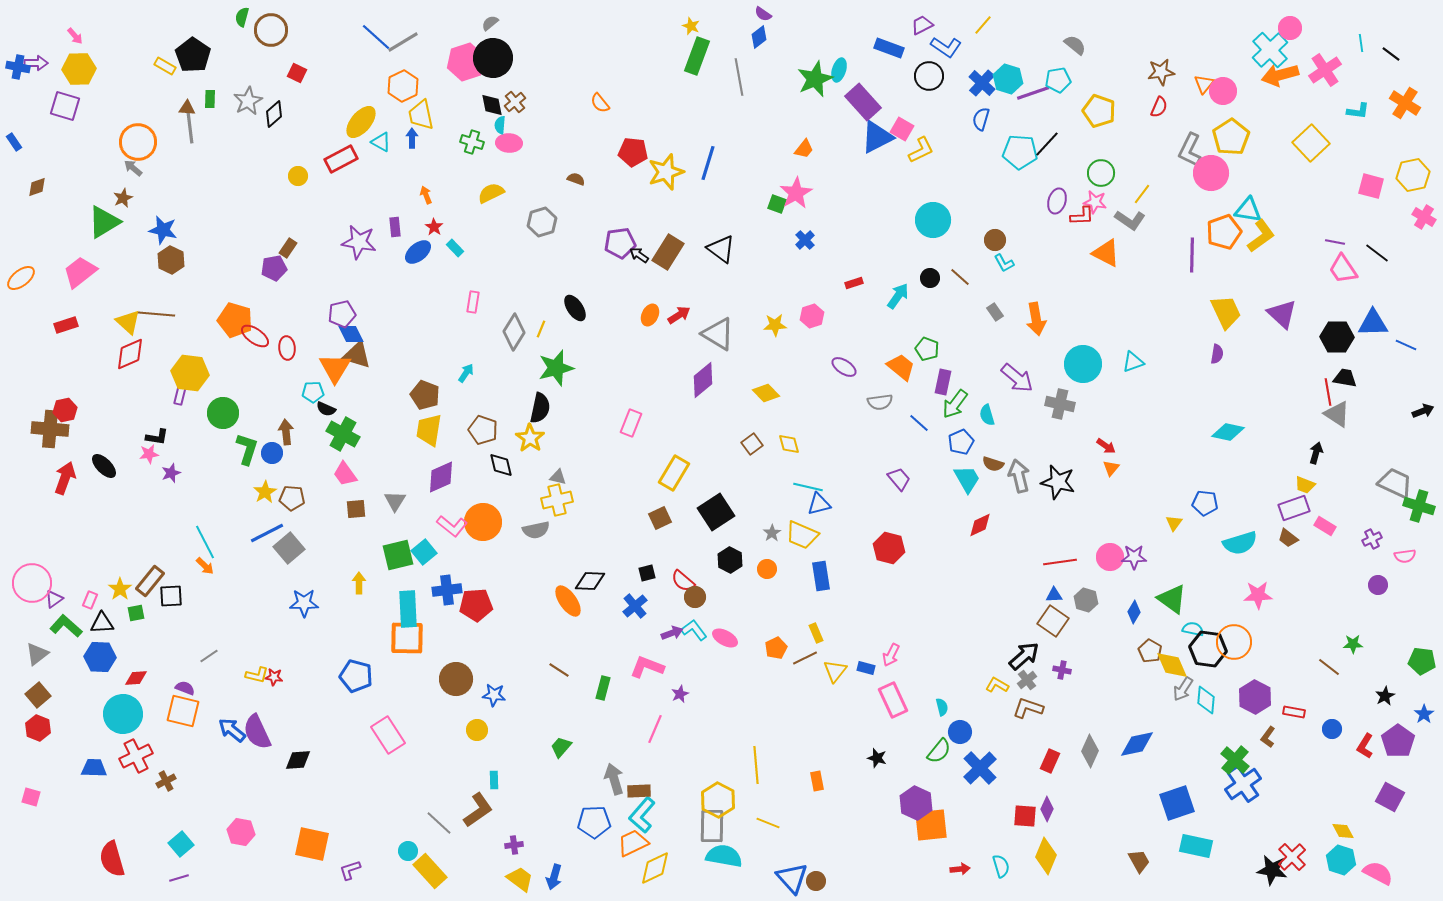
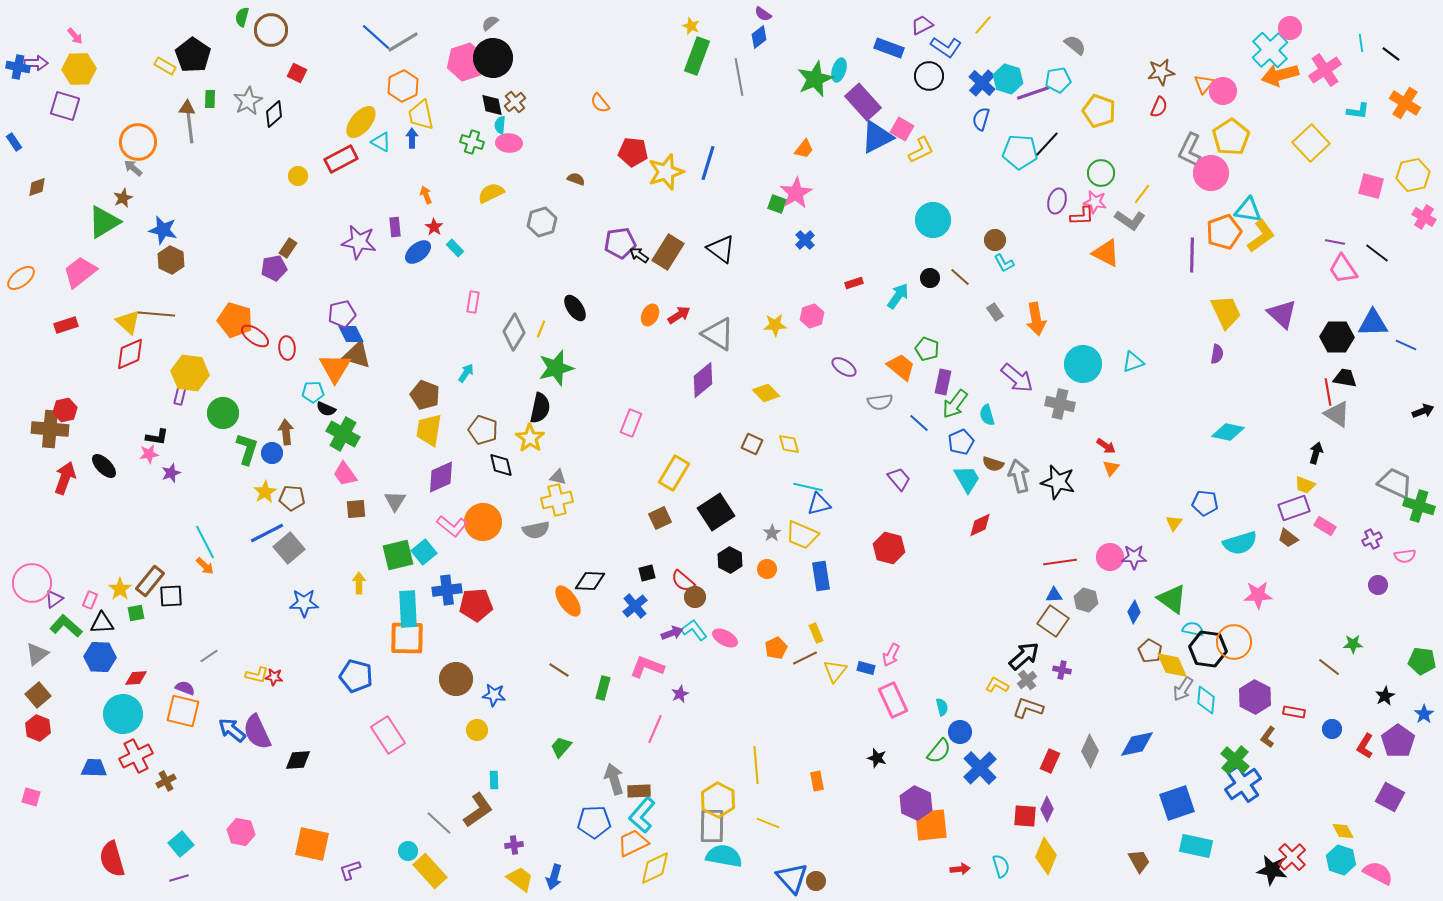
brown square at (752, 444): rotated 30 degrees counterclockwise
